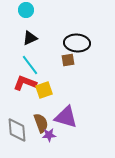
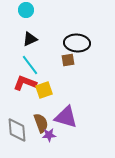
black triangle: moved 1 px down
